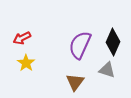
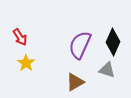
red arrow: moved 2 px left, 1 px up; rotated 96 degrees counterclockwise
brown triangle: rotated 24 degrees clockwise
